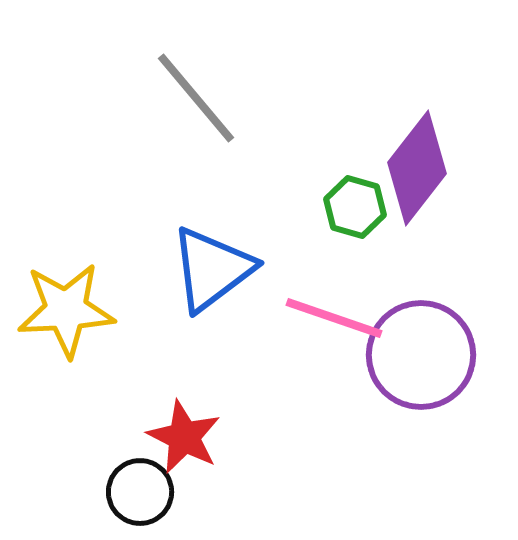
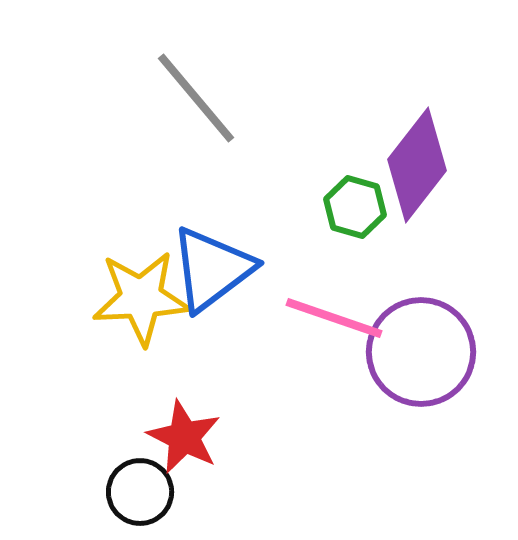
purple diamond: moved 3 px up
yellow star: moved 75 px right, 12 px up
purple circle: moved 3 px up
